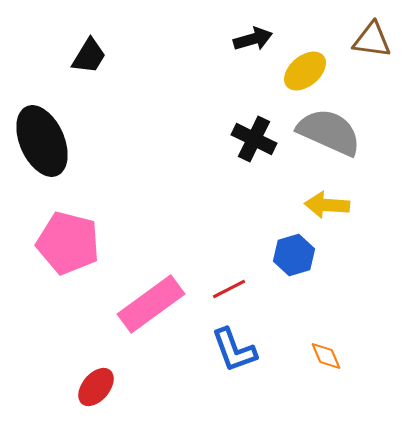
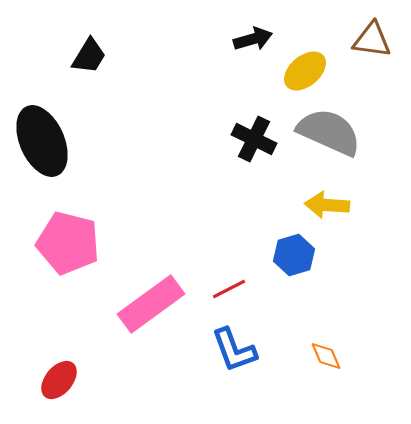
red ellipse: moved 37 px left, 7 px up
